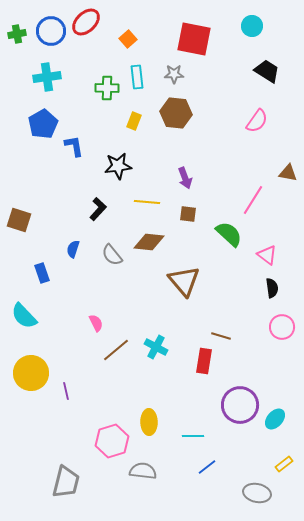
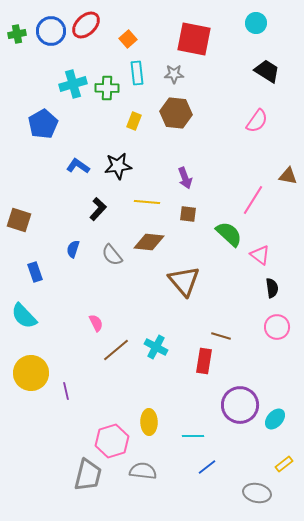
red ellipse at (86, 22): moved 3 px down
cyan circle at (252, 26): moved 4 px right, 3 px up
cyan cross at (47, 77): moved 26 px right, 7 px down; rotated 8 degrees counterclockwise
cyan rectangle at (137, 77): moved 4 px up
blue L-shape at (74, 146): moved 4 px right, 20 px down; rotated 45 degrees counterclockwise
brown triangle at (288, 173): moved 3 px down
pink triangle at (267, 255): moved 7 px left
blue rectangle at (42, 273): moved 7 px left, 1 px up
pink circle at (282, 327): moved 5 px left
gray trapezoid at (66, 482): moved 22 px right, 7 px up
